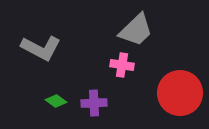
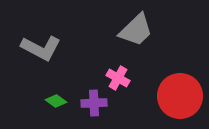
pink cross: moved 4 px left, 13 px down; rotated 20 degrees clockwise
red circle: moved 3 px down
